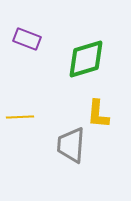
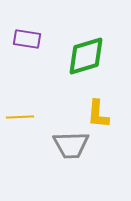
purple rectangle: rotated 12 degrees counterclockwise
green diamond: moved 3 px up
gray trapezoid: rotated 96 degrees counterclockwise
